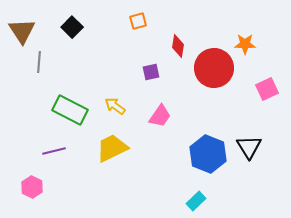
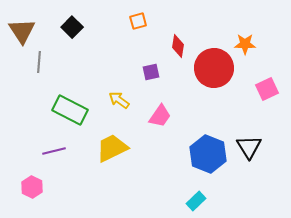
yellow arrow: moved 4 px right, 6 px up
